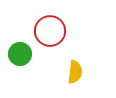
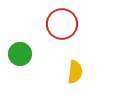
red circle: moved 12 px right, 7 px up
